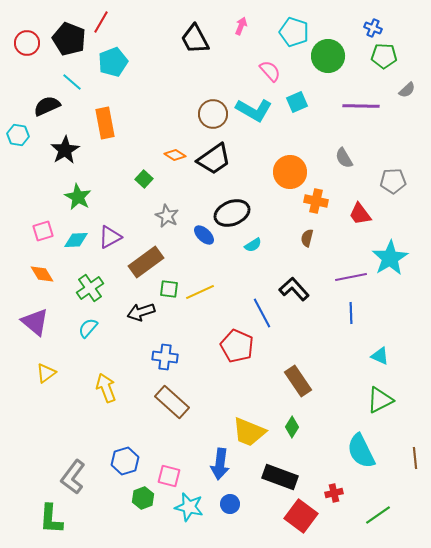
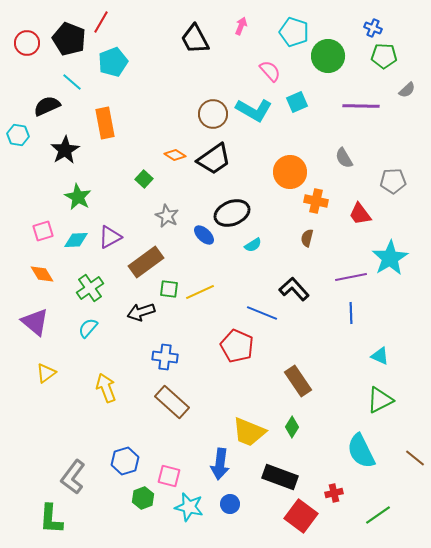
blue line at (262, 313): rotated 40 degrees counterclockwise
brown line at (415, 458): rotated 45 degrees counterclockwise
